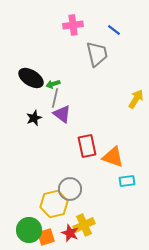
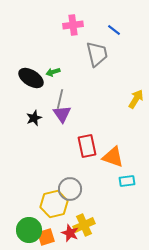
green arrow: moved 12 px up
gray line: moved 5 px right, 1 px down
purple triangle: rotated 18 degrees clockwise
